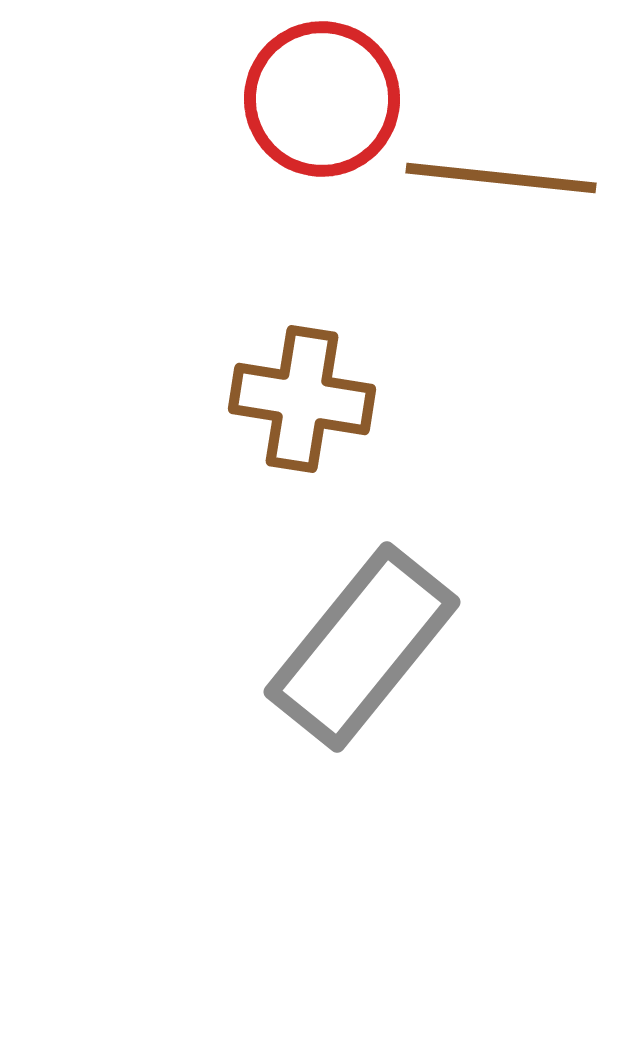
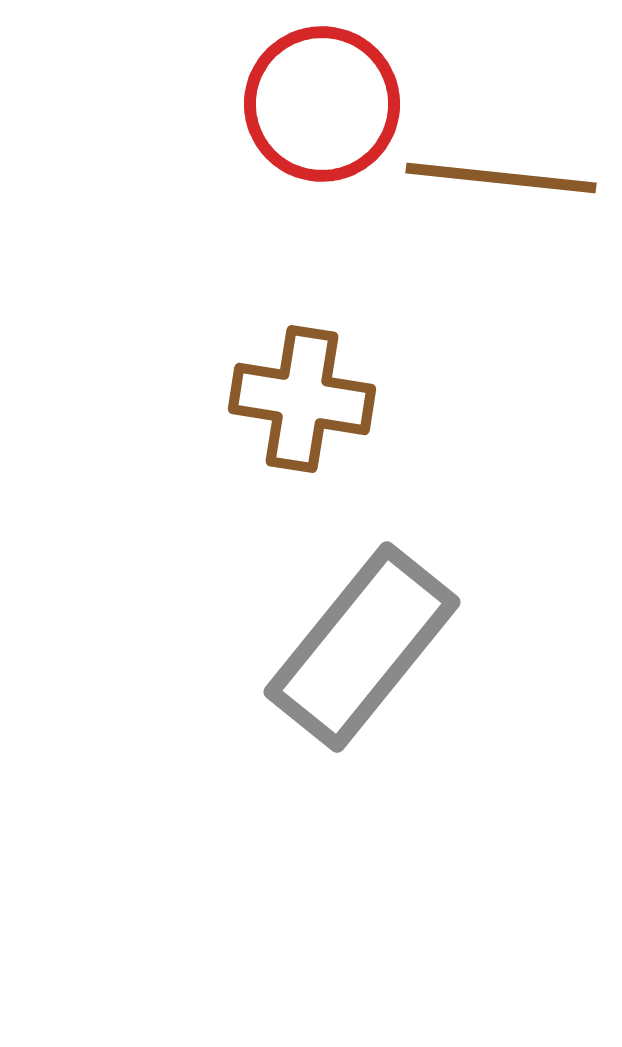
red circle: moved 5 px down
